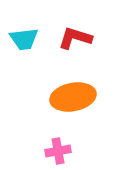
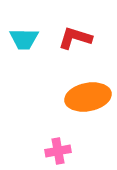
cyan trapezoid: rotated 8 degrees clockwise
orange ellipse: moved 15 px right
